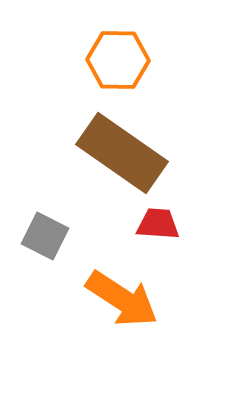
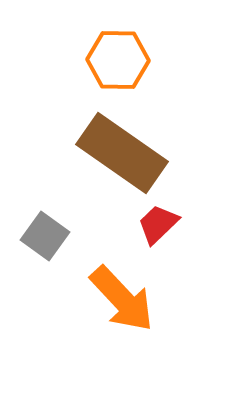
red trapezoid: rotated 48 degrees counterclockwise
gray square: rotated 9 degrees clockwise
orange arrow: rotated 14 degrees clockwise
